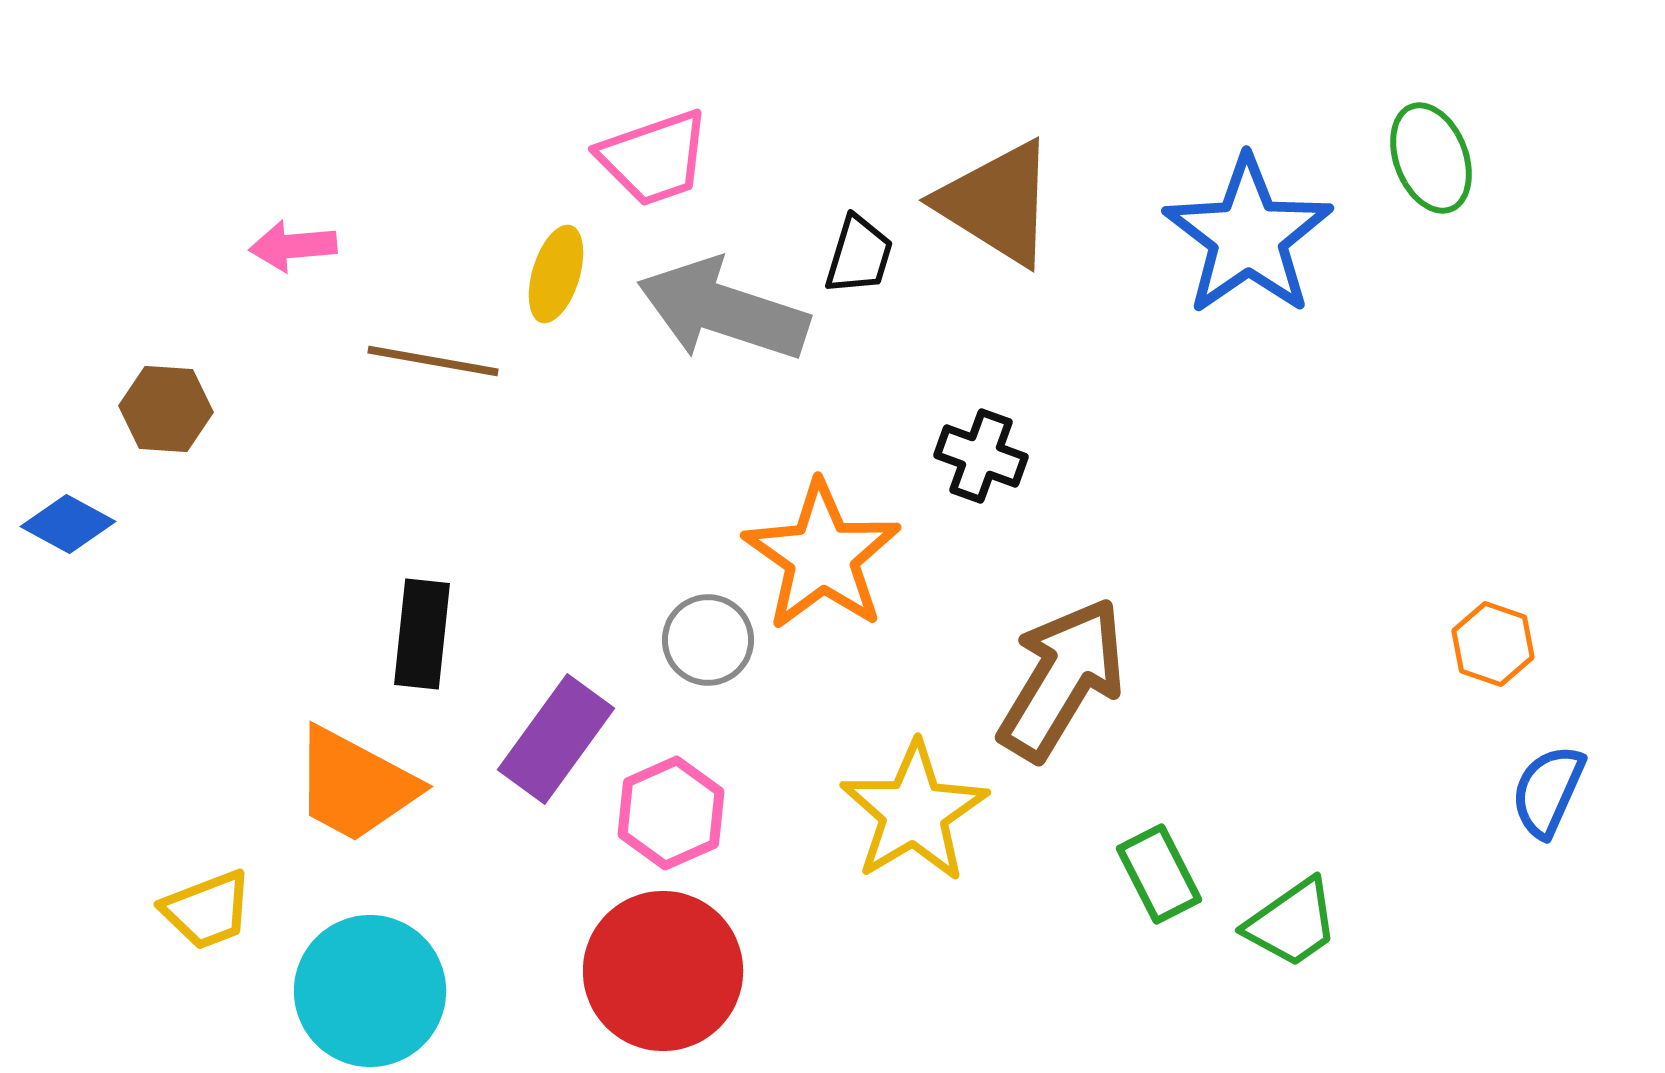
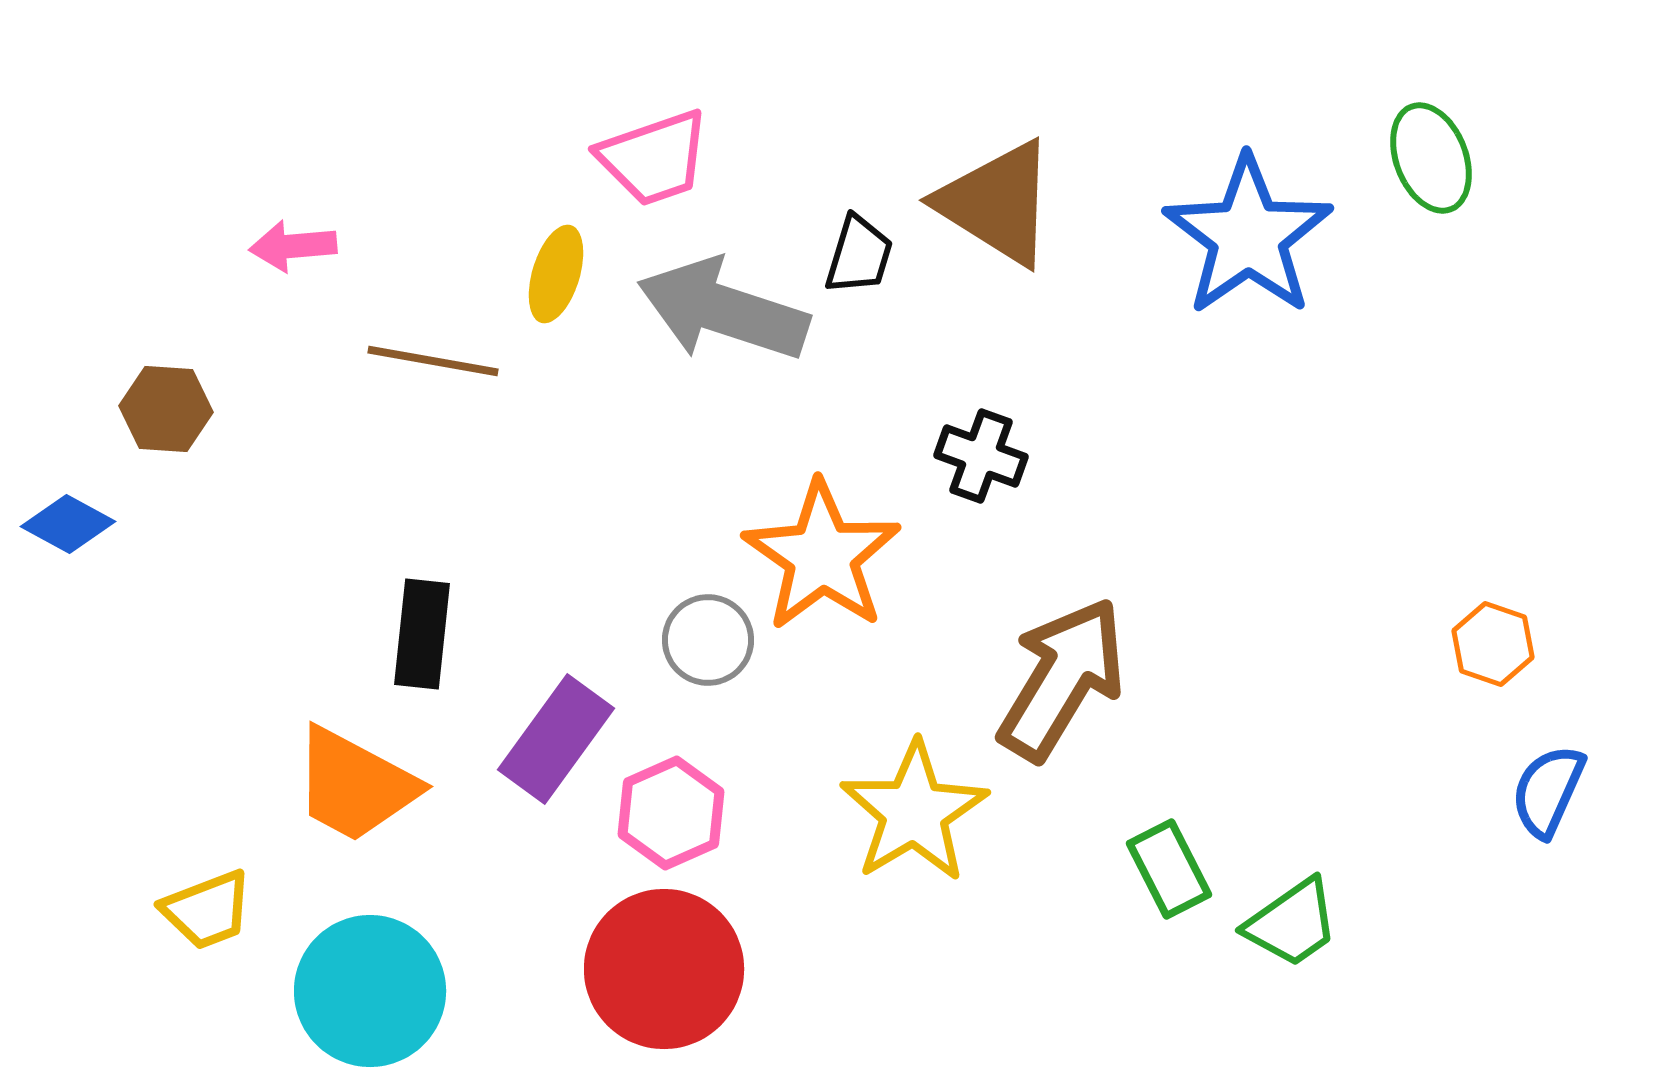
green rectangle: moved 10 px right, 5 px up
red circle: moved 1 px right, 2 px up
